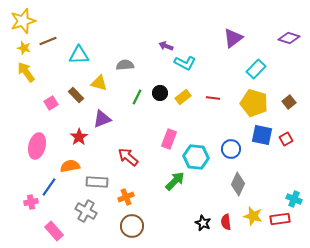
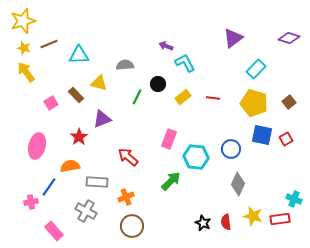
brown line at (48, 41): moved 1 px right, 3 px down
cyan L-shape at (185, 63): rotated 145 degrees counterclockwise
black circle at (160, 93): moved 2 px left, 9 px up
green arrow at (175, 181): moved 4 px left
